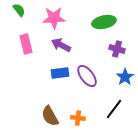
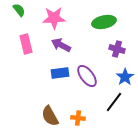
black line: moved 7 px up
